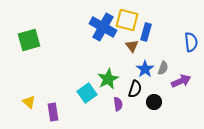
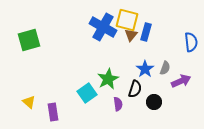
brown triangle: moved 1 px left, 11 px up; rotated 16 degrees clockwise
gray semicircle: moved 2 px right
